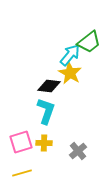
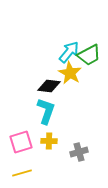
green trapezoid: moved 13 px down; rotated 10 degrees clockwise
cyan arrow: moved 1 px left, 3 px up
yellow cross: moved 5 px right, 2 px up
gray cross: moved 1 px right, 1 px down; rotated 24 degrees clockwise
